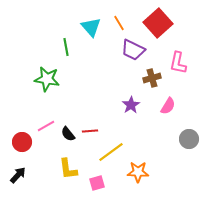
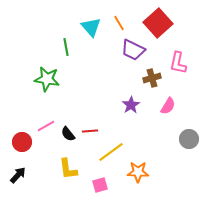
pink square: moved 3 px right, 2 px down
